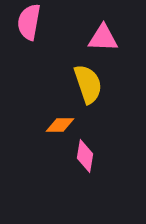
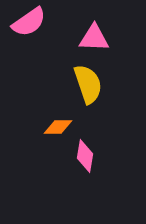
pink semicircle: rotated 135 degrees counterclockwise
pink triangle: moved 9 px left
orange diamond: moved 2 px left, 2 px down
